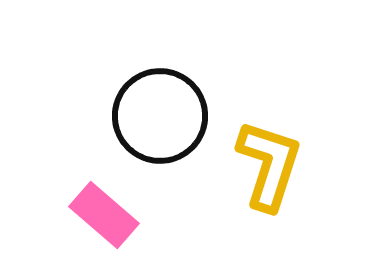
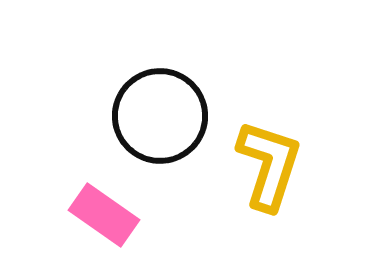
pink rectangle: rotated 6 degrees counterclockwise
